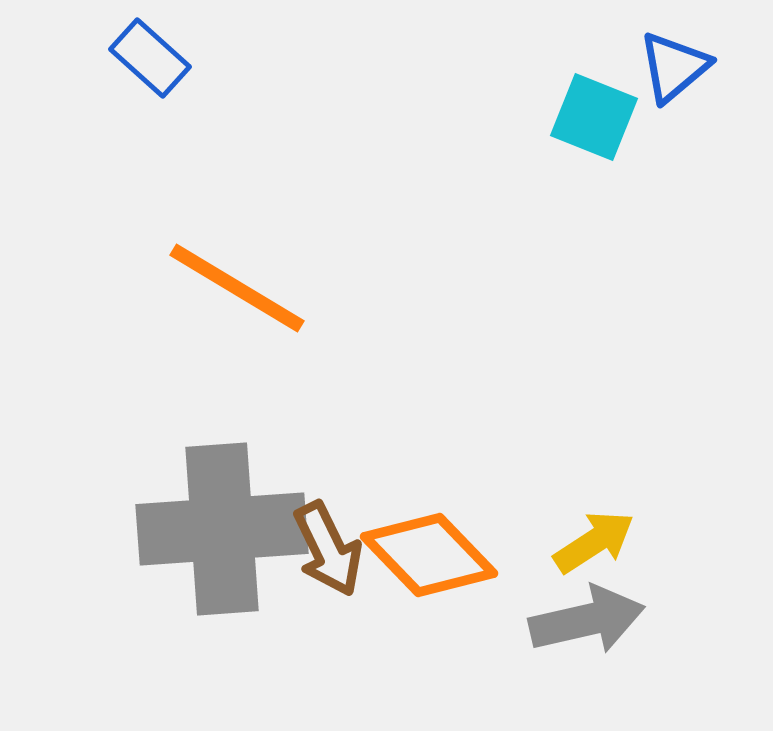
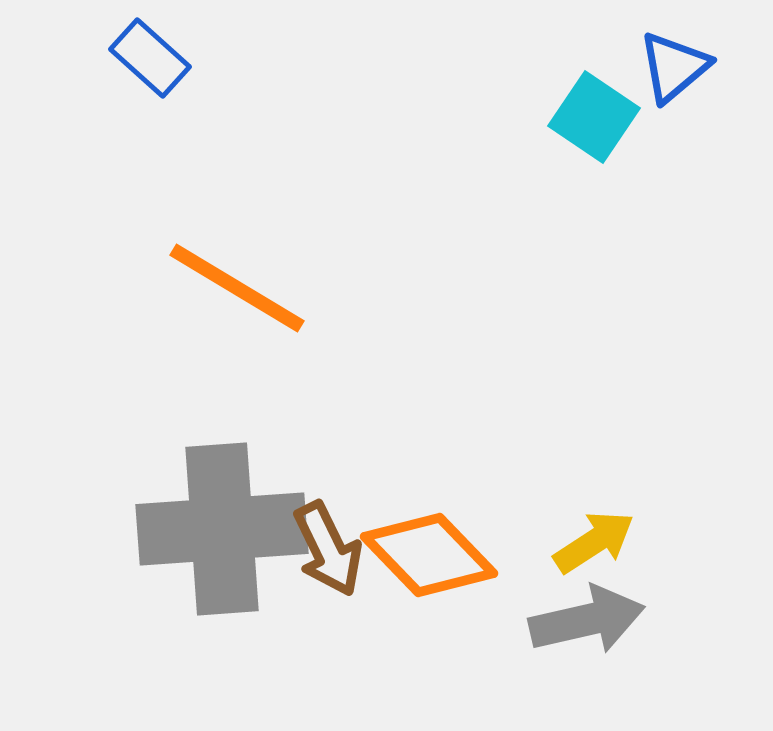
cyan square: rotated 12 degrees clockwise
